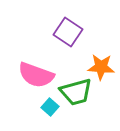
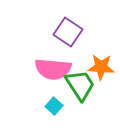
pink semicircle: moved 17 px right, 6 px up; rotated 15 degrees counterclockwise
green trapezoid: moved 4 px right, 7 px up; rotated 108 degrees counterclockwise
cyan square: moved 4 px right, 1 px up
